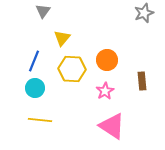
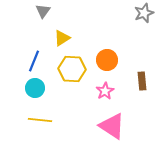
yellow triangle: rotated 18 degrees clockwise
